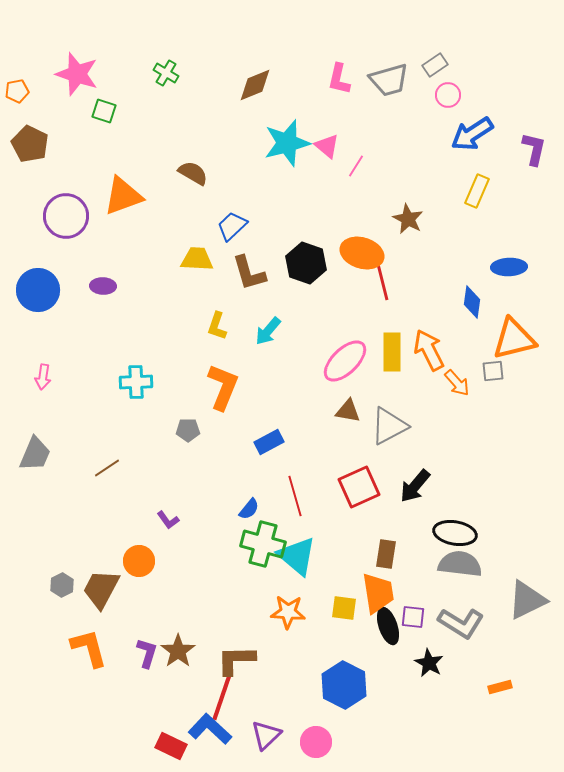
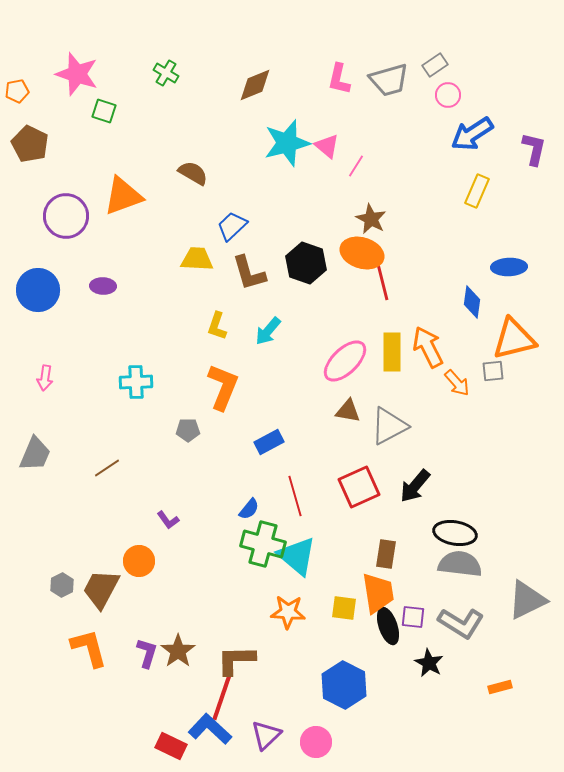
brown star at (408, 219): moved 37 px left
orange arrow at (429, 350): moved 1 px left, 3 px up
pink arrow at (43, 377): moved 2 px right, 1 px down
